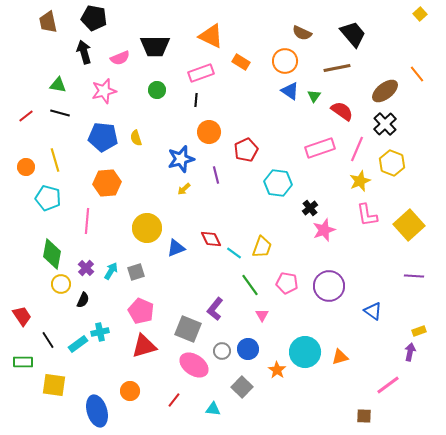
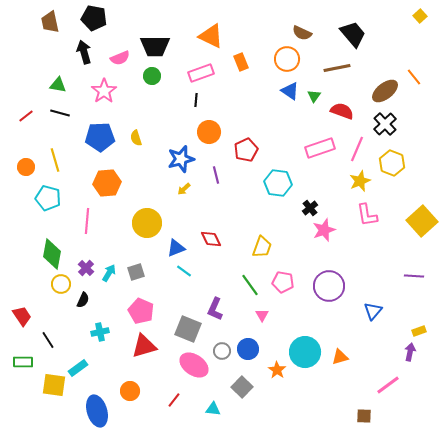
yellow square at (420, 14): moved 2 px down
brown trapezoid at (48, 22): moved 2 px right
orange circle at (285, 61): moved 2 px right, 2 px up
orange rectangle at (241, 62): rotated 36 degrees clockwise
orange line at (417, 74): moved 3 px left, 3 px down
green circle at (157, 90): moved 5 px left, 14 px up
pink star at (104, 91): rotated 20 degrees counterclockwise
red semicircle at (342, 111): rotated 15 degrees counterclockwise
blue pentagon at (103, 137): moved 3 px left; rotated 8 degrees counterclockwise
yellow square at (409, 225): moved 13 px right, 4 px up
yellow circle at (147, 228): moved 5 px up
cyan line at (234, 253): moved 50 px left, 18 px down
cyan arrow at (111, 271): moved 2 px left, 2 px down
pink pentagon at (287, 283): moved 4 px left, 1 px up
purple L-shape at (215, 309): rotated 15 degrees counterclockwise
blue triangle at (373, 311): rotated 36 degrees clockwise
cyan rectangle at (78, 344): moved 24 px down
